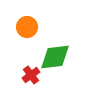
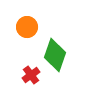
green diamond: moved 2 px up; rotated 64 degrees counterclockwise
